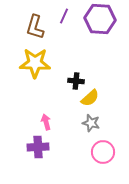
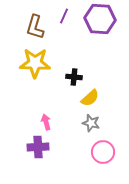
black cross: moved 2 px left, 4 px up
